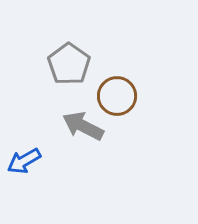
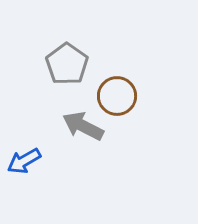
gray pentagon: moved 2 px left
